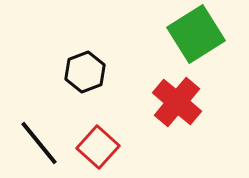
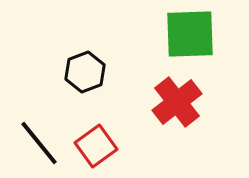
green square: moved 6 px left; rotated 30 degrees clockwise
red cross: rotated 12 degrees clockwise
red square: moved 2 px left, 1 px up; rotated 12 degrees clockwise
